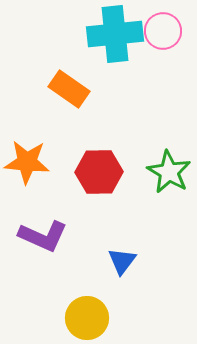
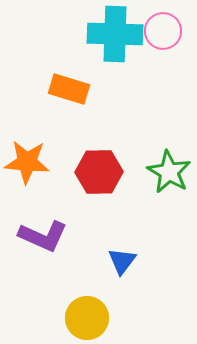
cyan cross: rotated 8 degrees clockwise
orange rectangle: rotated 18 degrees counterclockwise
